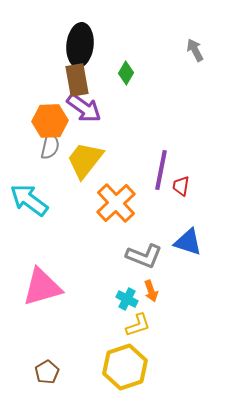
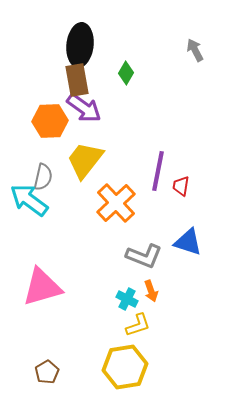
gray semicircle: moved 7 px left, 31 px down
purple line: moved 3 px left, 1 px down
yellow hexagon: rotated 9 degrees clockwise
